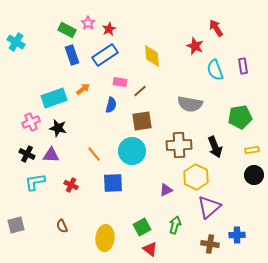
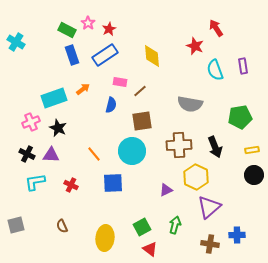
black star at (58, 128): rotated 12 degrees clockwise
